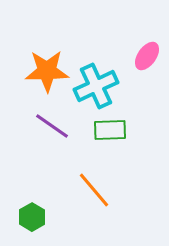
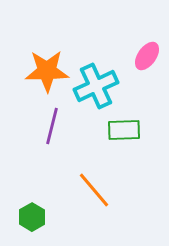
purple line: rotated 69 degrees clockwise
green rectangle: moved 14 px right
